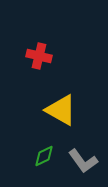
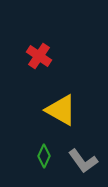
red cross: rotated 20 degrees clockwise
green diamond: rotated 40 degrees counterclockwise
